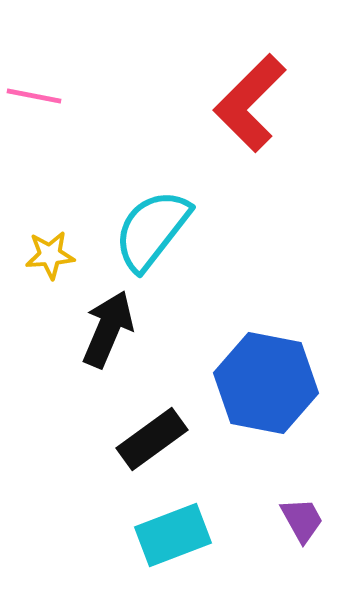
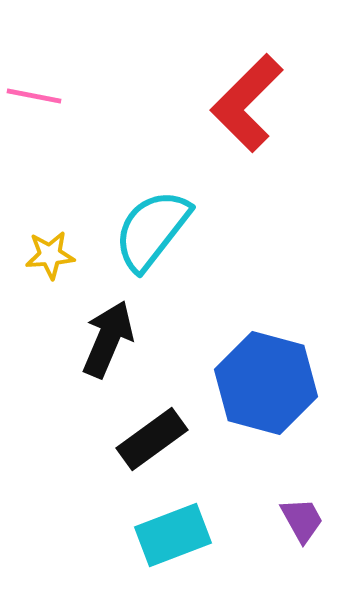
red L-shape: moved 3 px left
black arrow: moved 10 px down
blue hexagon: rotated 4 degrees clockwise
